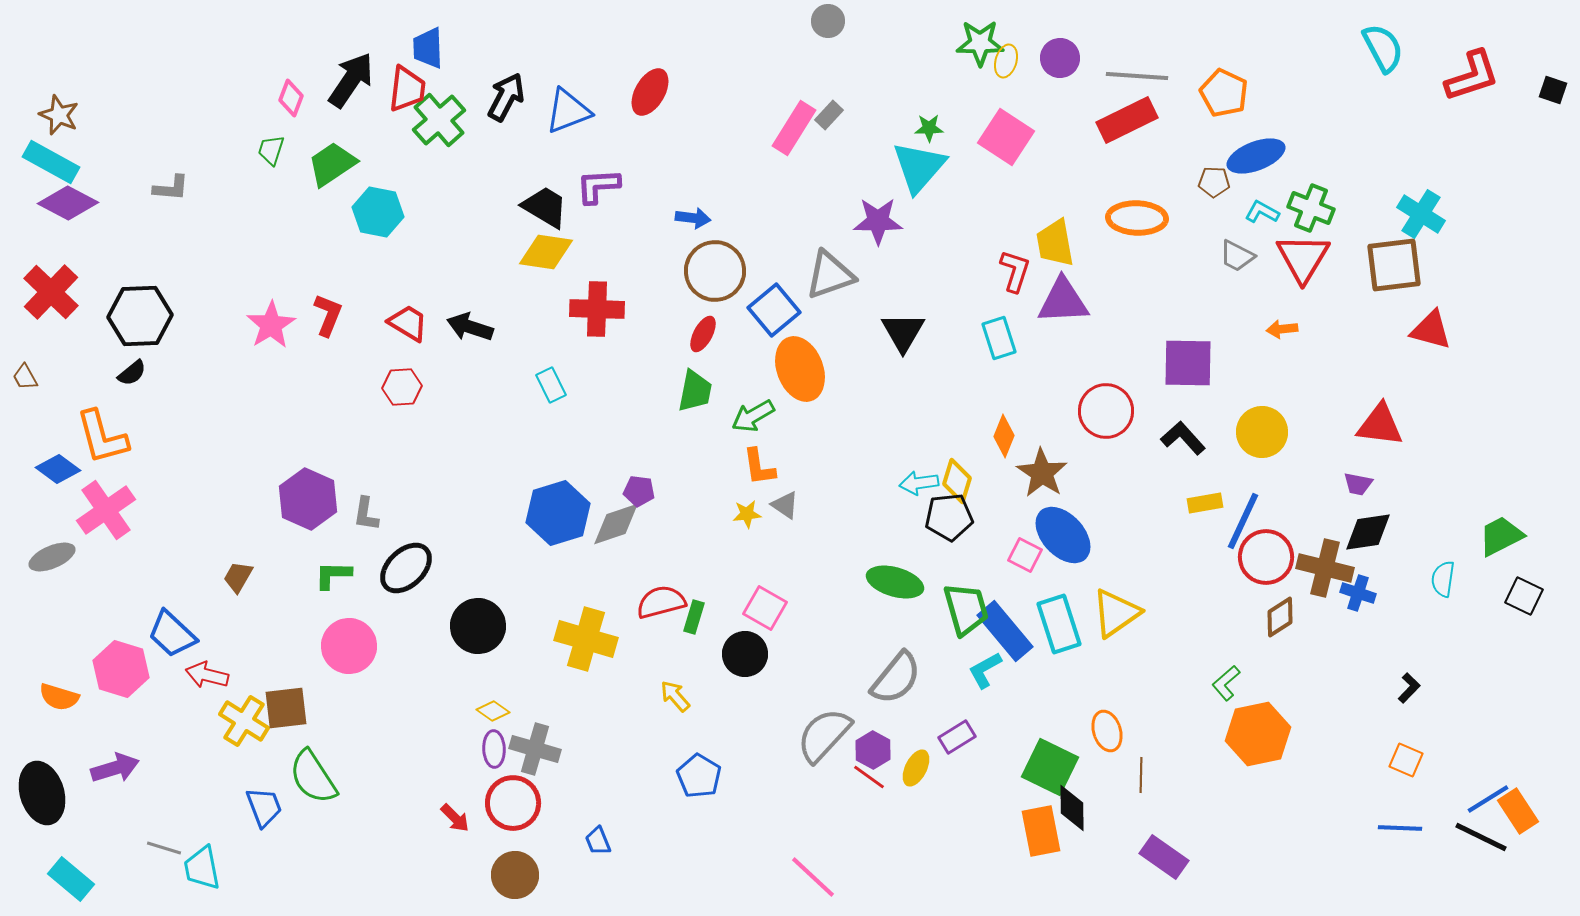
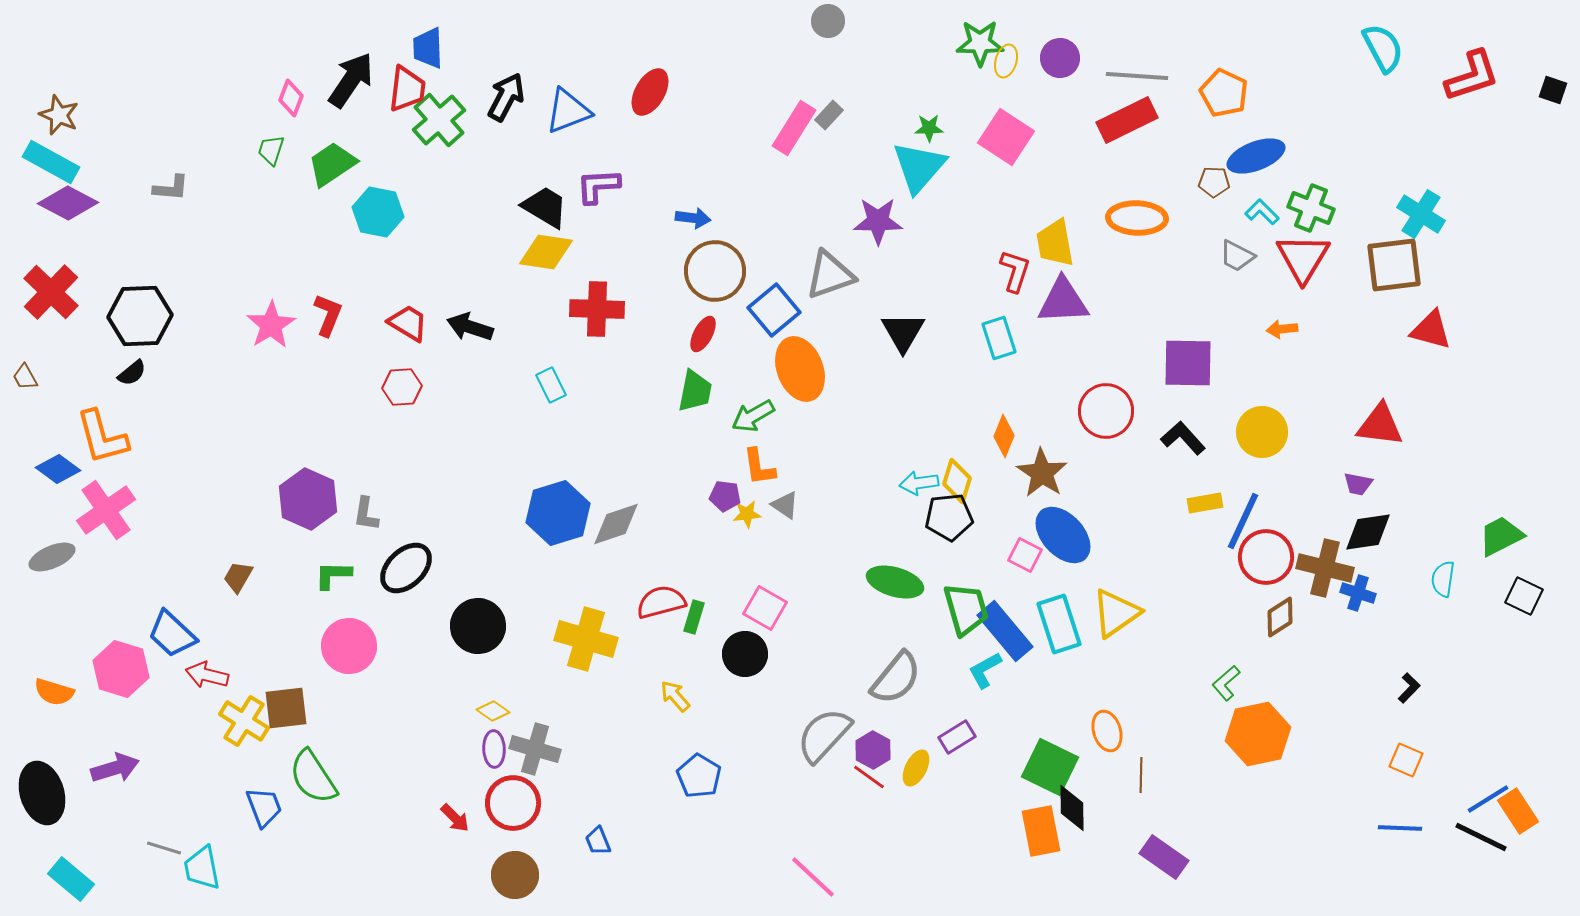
cyan L-shape at (1262, 212): rotated 16 degrees clockwise
purple pentagon at (639, 491): moved 86 px right, 5 px down
orange semicircle at (59, 697): moved 5 px left, 5 px up
